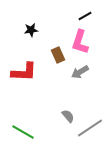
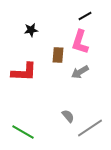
brown rectangle: rotated 28 degrees clockwise
